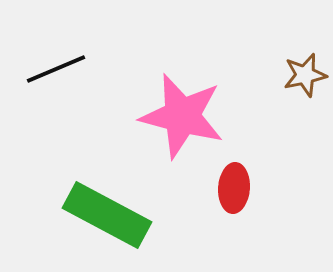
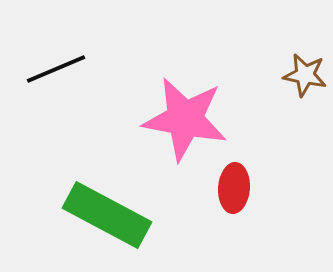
brown star: rotated 24 degrees clockwise
pink star: moved 3 px right, 3 px down; rotated 4 degrees counterclockwise
